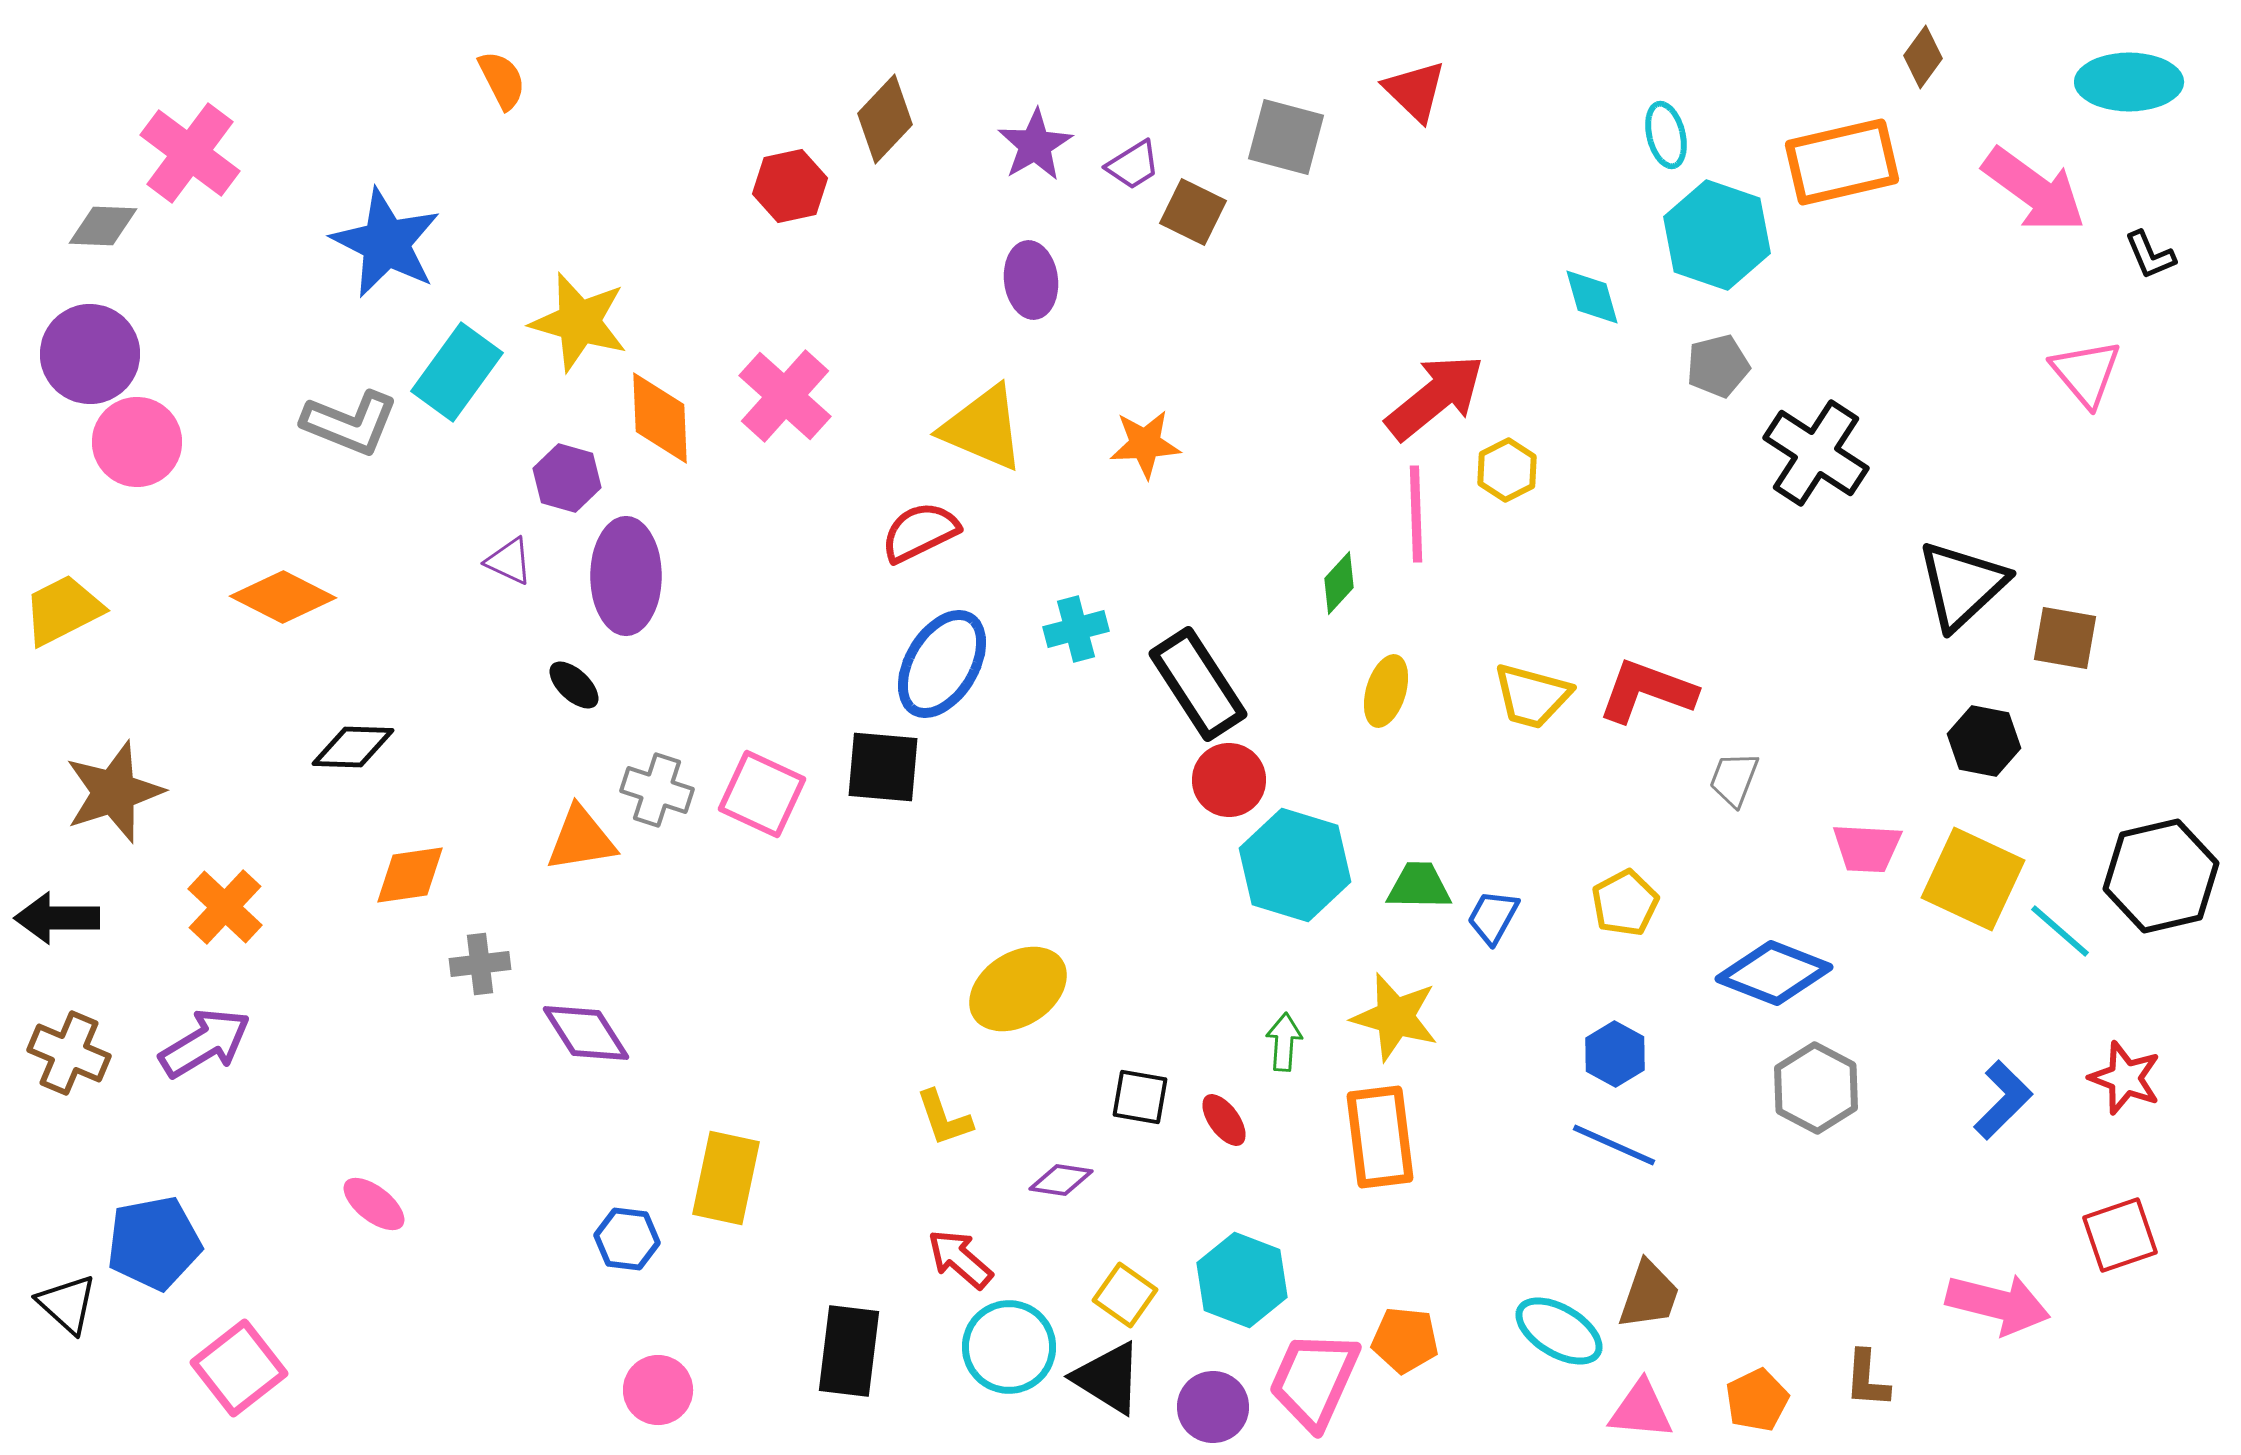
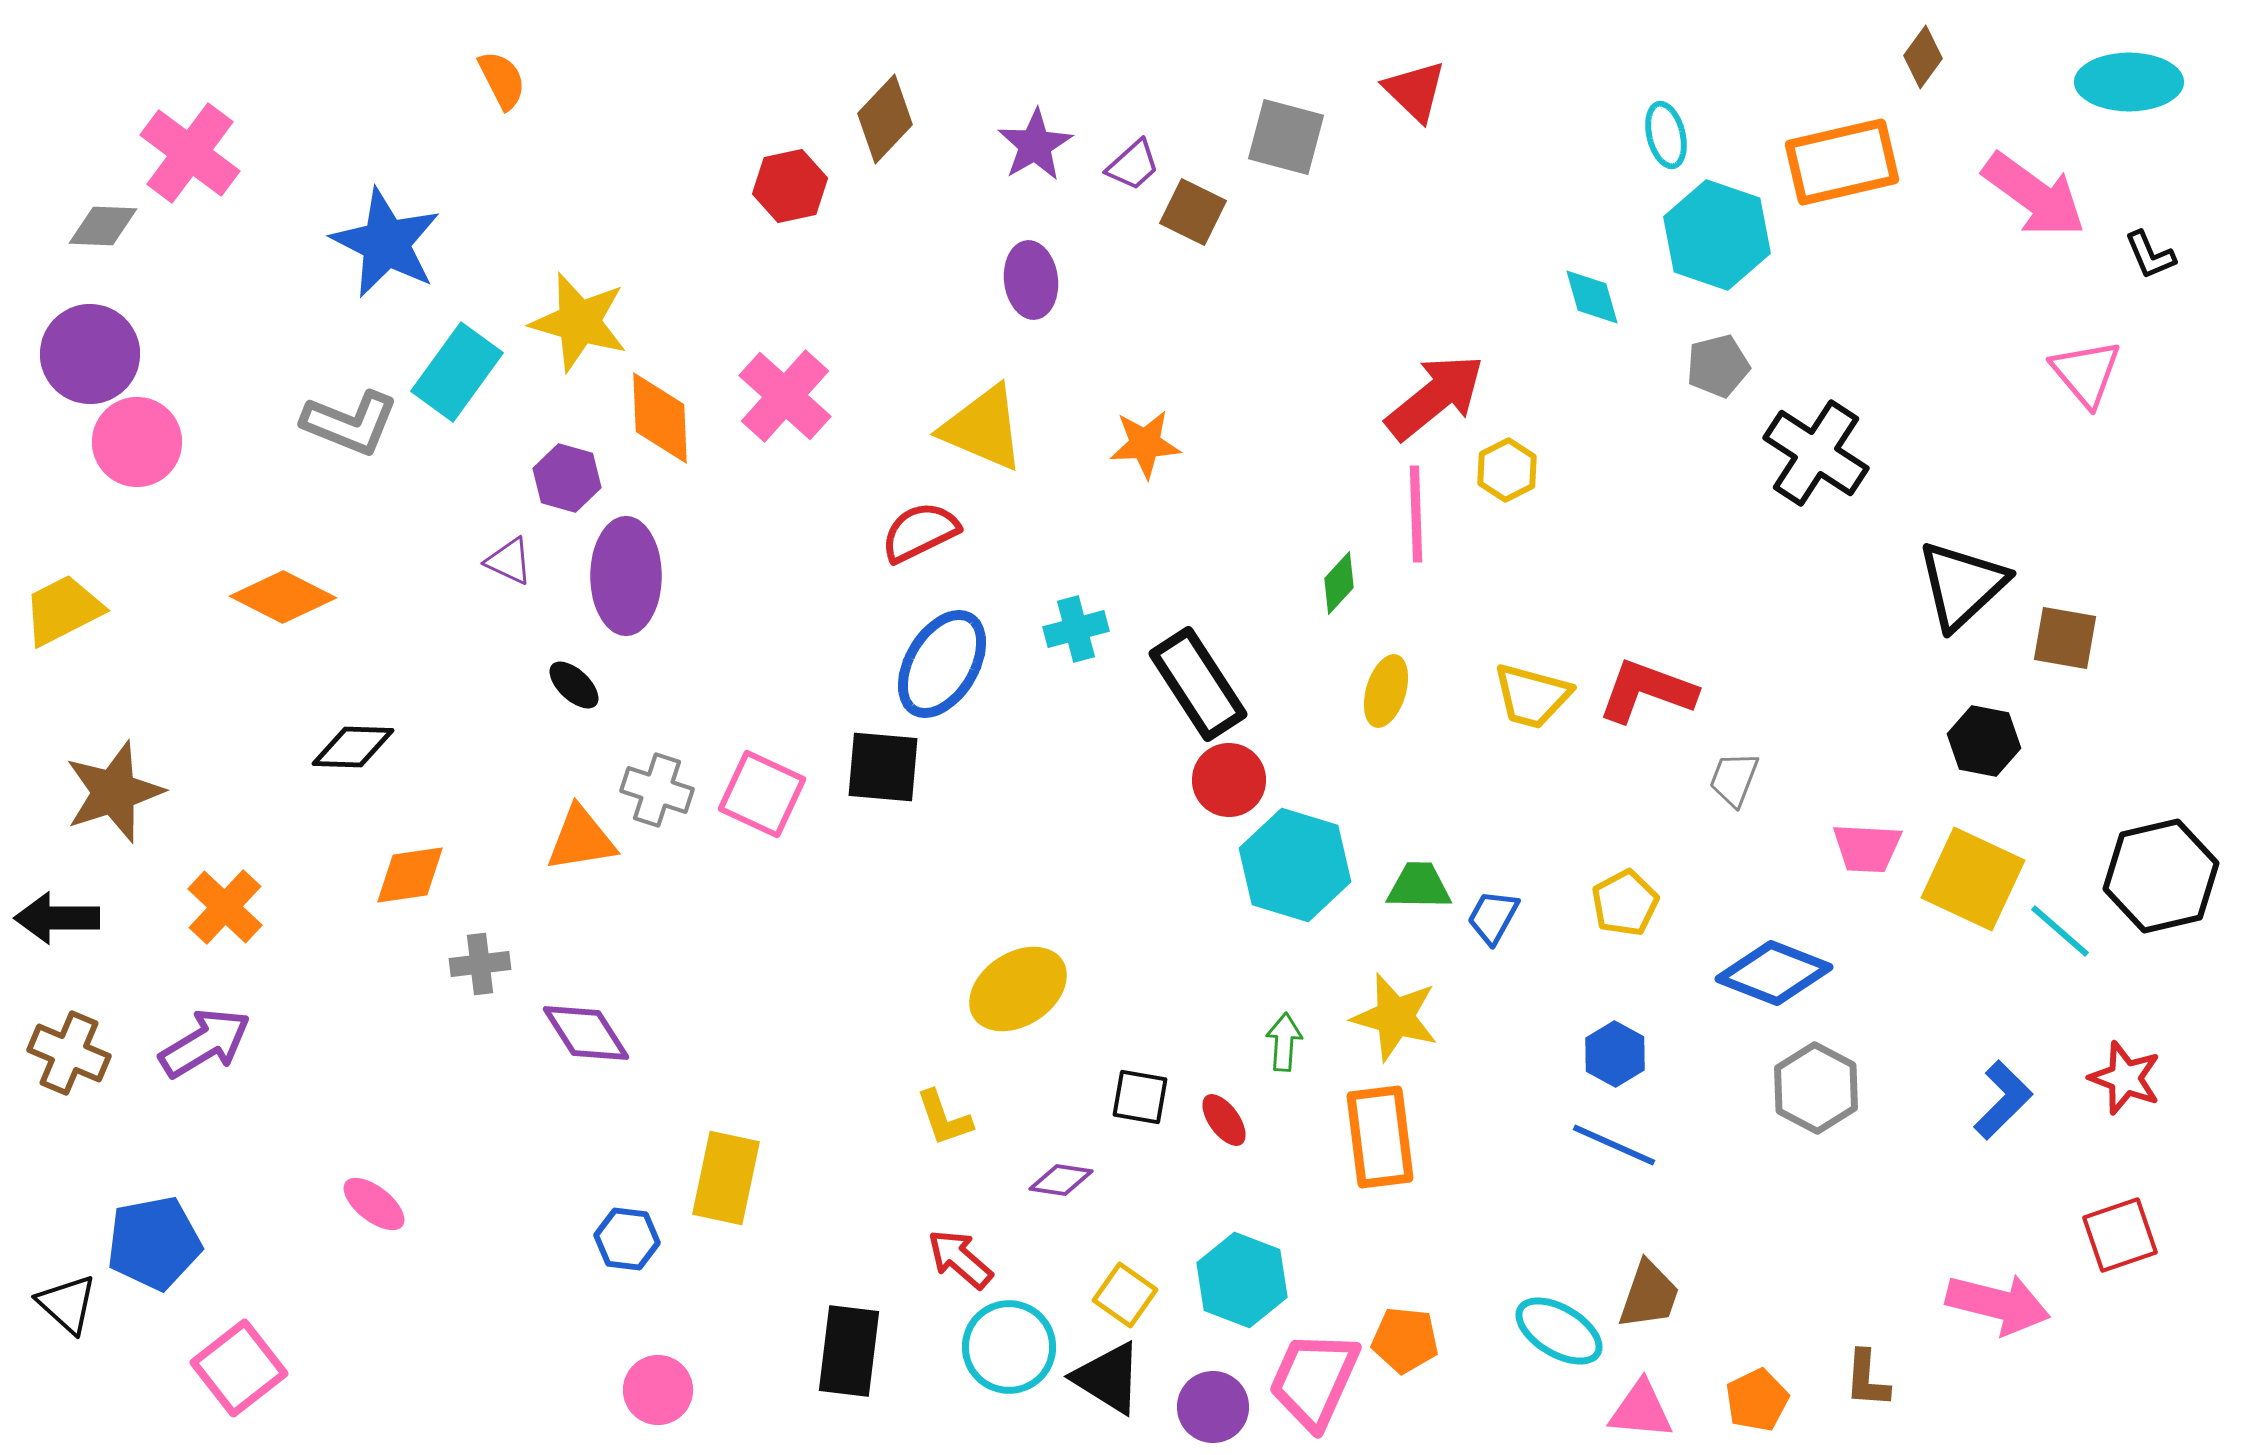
purple trapezoid at (1133, 165): rotated 10 degrees counterclockwise
pink arrow at (2034, 190): moved 5 px down
